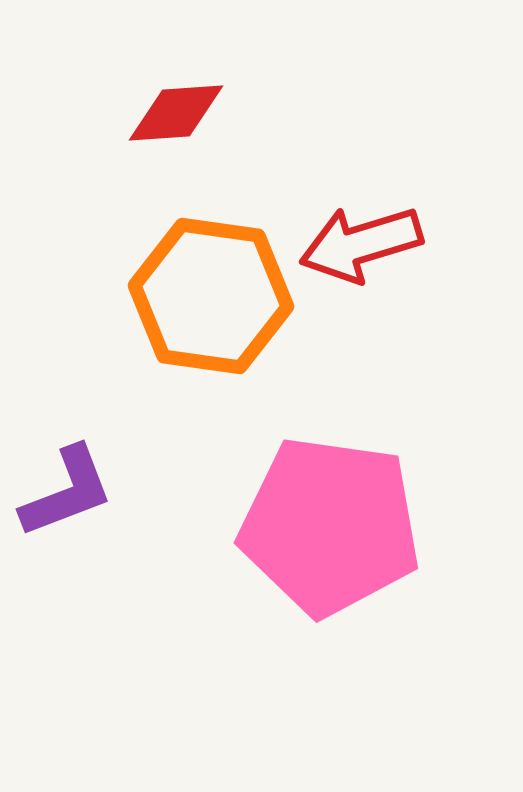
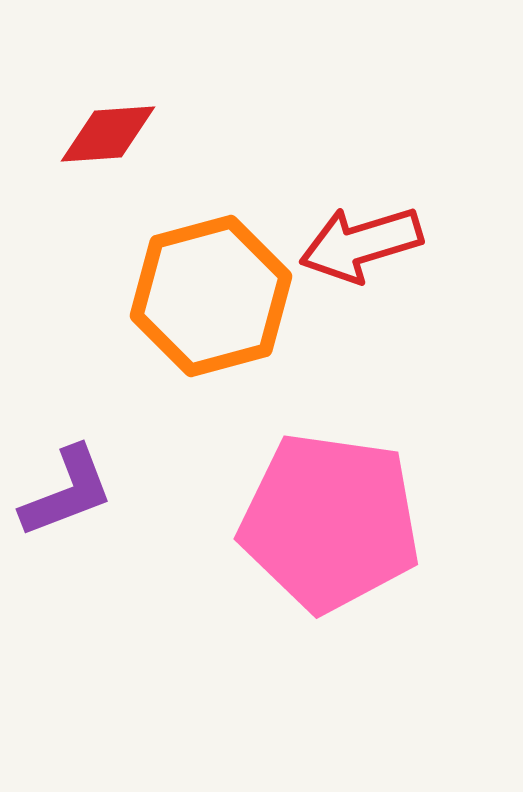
red diamond: moved 68 px left, 21 px down
orange hexagon: rotated 23 degrees counterclockwise
pink pentagon: moved 4 px up
